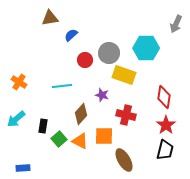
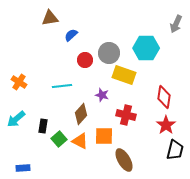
black trapezoid: moved 10 px right
